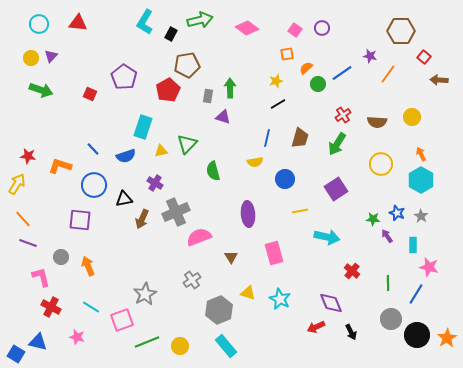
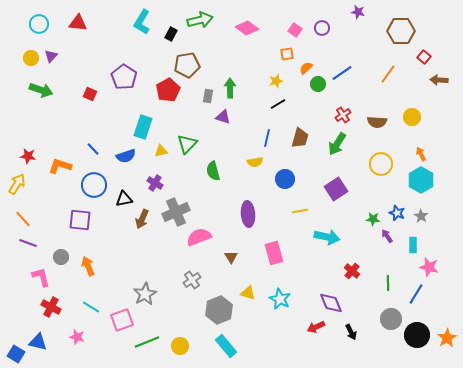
cyan L-shape at (145, 22): moved 3 px left
purple star at (370, 56): moved 12 px left, 44 px up
